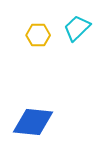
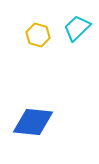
yellow hexagon: rotated 15 degrees clockwise
